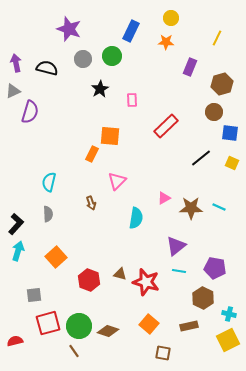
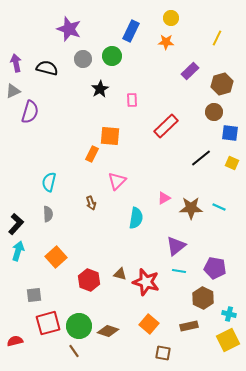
purple rectangle at (190, 67): moved 4 px down; rotated 24 degrees clockwise
